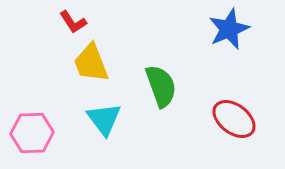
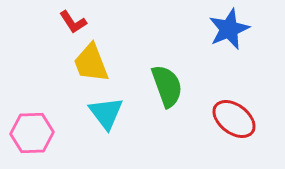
green semicircle: moved 6 px right
cyan triangle: moved 2 px right, 6 px up
